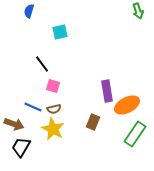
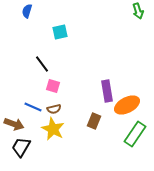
blue semicircle: moved 2 px left
brown rectangle: moved 1 px right, 1 px up
